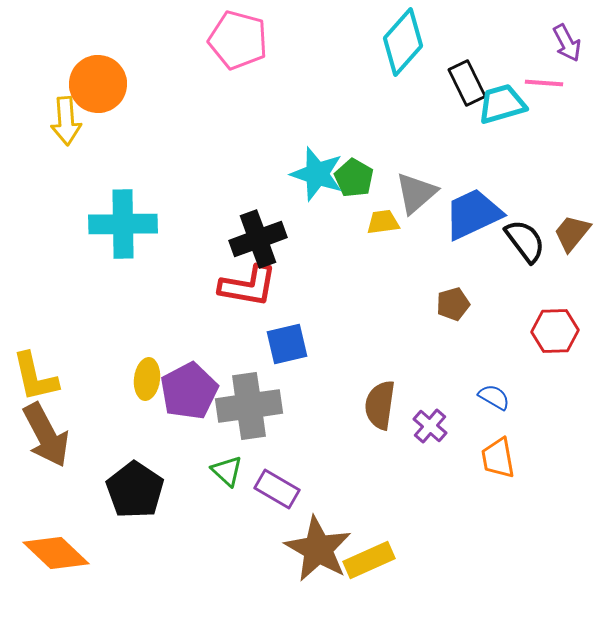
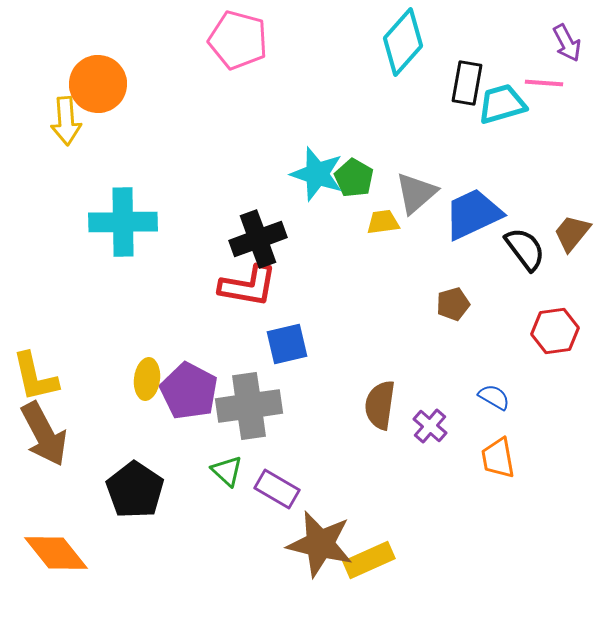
black rectangle: rotated 36 degrees clockwise
cyan cross: moved 2 px up
black semicircle: moved 8 px down
red hexagon: rotated 6 degrees counterclockwise
purple pentagon: rotated 16 degrees counterclockwise
brown arrow: moved 2 px left, 1 px up
brown star: moved 2 px right, 5 px up; rotated 16 degrees counterclockwise
orange diamond: rotated 8 degrees clockwise
